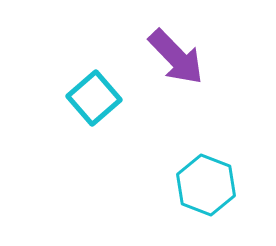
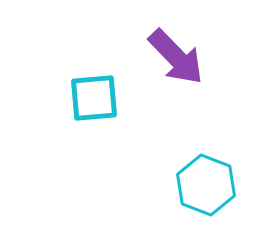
cyan square: rotated 36 degrees clockwise
